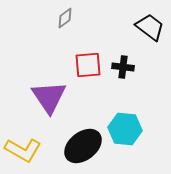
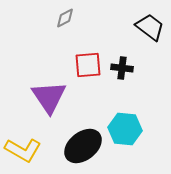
gray diamond: rotated 10 degrees clockwise
black cross: moved 1 px left, 1 px down
